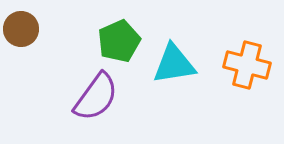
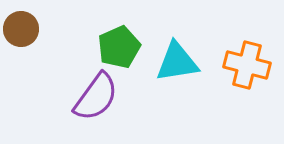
green pentagon: moved 6 px down
cyan triangle: moved 3 px right, 2 px up
